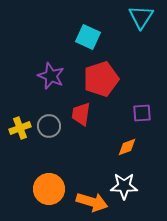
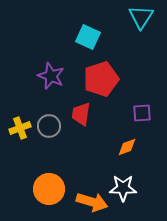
white star: moved 1 px left, 2 px down
